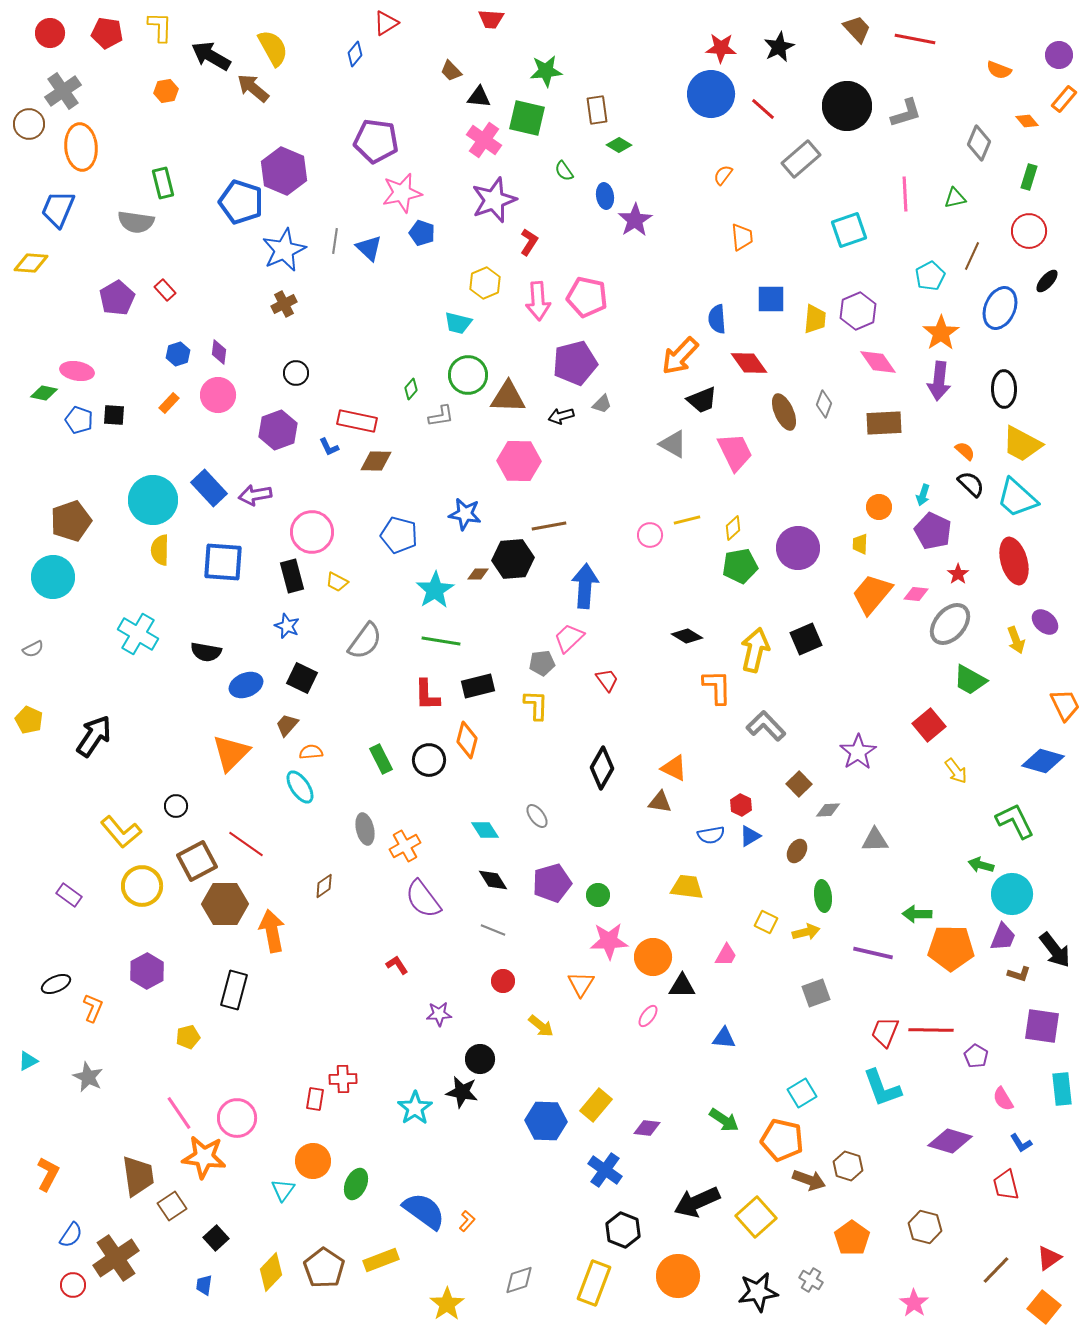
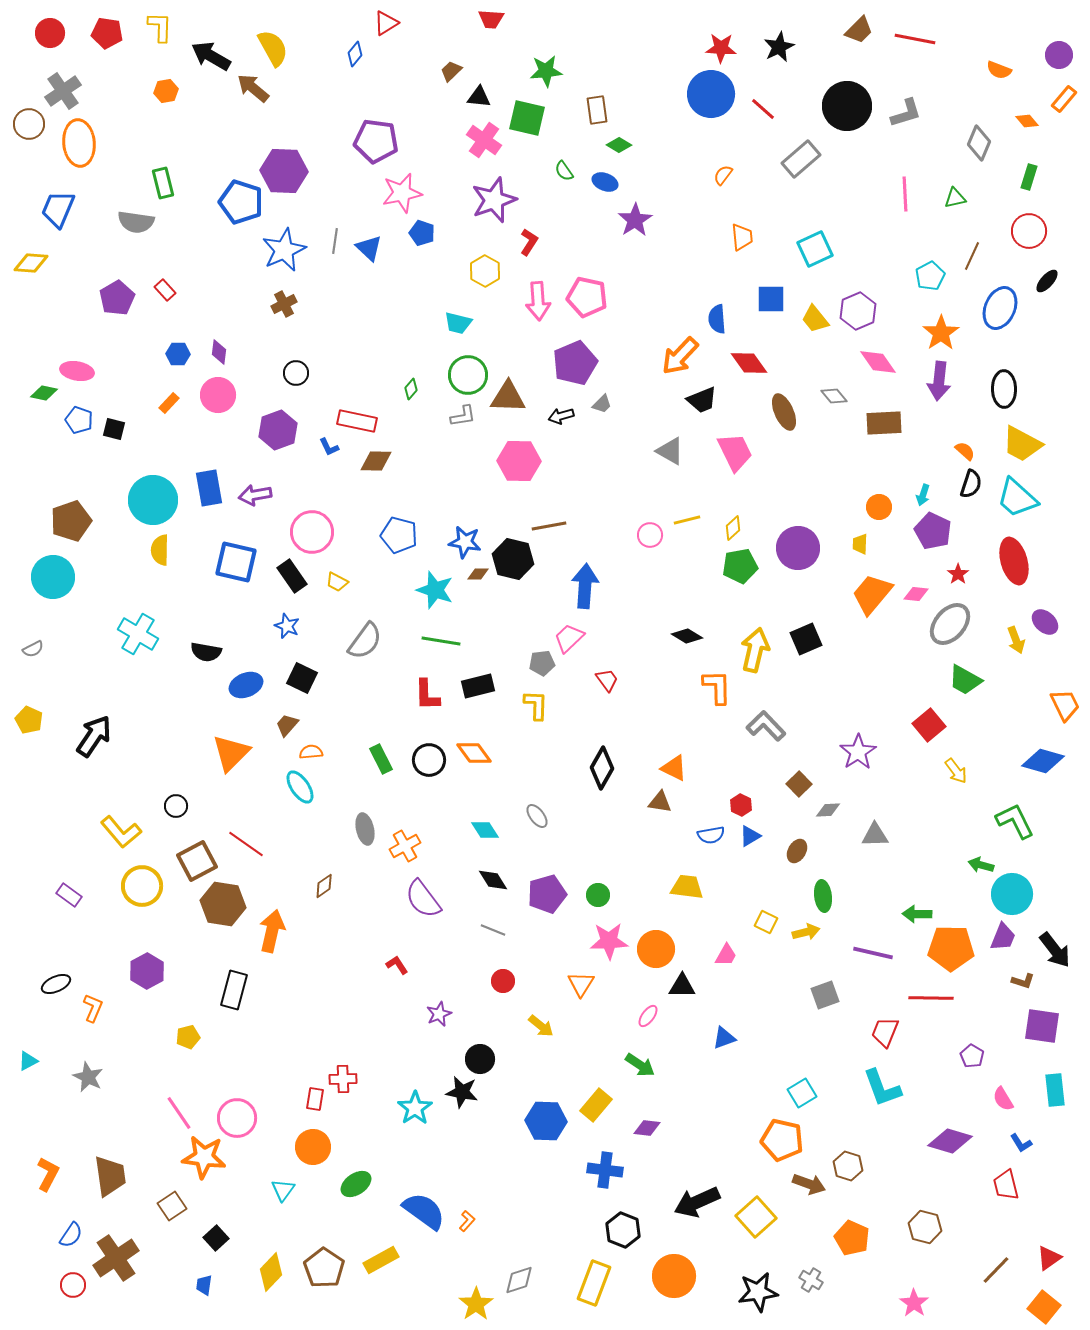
brown trapezoid at (857, 29): moved 2 px right, 1 px down; rotated 88 degrees clockwise
brown trapezoid at (451, 71): rotated 90 degrees clockwise
orange ellipse at (81, 147): moved 2 px left, 4 px up
purple hexagon at (284, 171): rotated 21 degrees counterclockwise
blue ellipse at (605, 196): moved 14 px up; rotated 60 degrees counterclockwise
cyan square at (849, 230): moved 34 px left, 19 px down; rotated 6 degrees counterclockwise
yellow hexagon at (485, 283): moved 12 px up; rotated 8 degrees counterclockwise
yellow trapezoid at (815, 319): rotated 136 degrees clockwise
blue hexagon at (178, 354): rotated 20 degrees clockwise
purple pentagon at (575, 363): rotated 9 degrees counterclockwise
gray diamond at (824, 404): moved 10 px right, 8 px up; rotated 60 degrees counterclockwise
black square at (114, 415): moved 14 px down; rotated 10 degrees clockwise
gray L-shape at (441, 416): moved 22 px right
gray triangle at (673, 444): moved 3 px left, 7 px down
black semicircle at (971, 484): rotated 64 degrees clockwise
blue rectangle at (209, 488): rotated 33 degrees clockwise
blue star at (465, 514): moved 28 px down
black hexagon at (513, 559): rotated 18 degrees clockwise
blue square at (223, 562): moved 13 px right; rotated 9 degrees clockwise
black rectangle at (292, 576): rotated 20 degrees counterclockwise
cyan star at (435, 590): rotated 21 degrees counterclockwise
green trapezoid at (970, 680): moved 5 px left
orange diamond at (467, 740): moved 7 px right, 13 px down; rotated 51 degrees counterclockwise
gray triangle at (875, 840): moved 5 px up
purple pentagon at (552, 883): moved 5 px left, 11 px down
brown hexagon at (225, 904): moved 2 px left; rotated 9 degrees clockwise
orange arrow at (272, 931): rotated 24 degrees clockwise
orange circle at (653, 957): moved 3 px right, 8 px up
brown L-shape at (1019, 974): moved 4 px right, 7 px down
gray square at (816, 993): moved 9 px right, 2 px down
purple star at (439, 1014): rotated 20 degrees counterclockwise
red line at (931, 1030): moved 32 px up
blue triangle at (724, 1038): rotated 25 degrees counterclockwise
purple pentagon at (976, 1056): moved 4 px left
cyan rectangle at (1062, 1089): moved 7 px left, 1 px down
green arrow at (724, 1120): moved 84 px left, 55 px up
orange circle at (313, 1161): moved 14 px up
blue cross at (605, 1170): rotated 28 degrees counterclockwise
brown trapezoid at (138, 1176): moved 28 px left
brown arrow at (809, 1180): moved 4 px down
green ellipse at (356, 1184): rotated 32 degrees clockwise
orange pentagon at (852, 1238): rotated 12 degrees counterclockwise
yellow rectangle at (381, 1260): rotated 8 degrees counterclockwise
orange circle at (678, 1276): moved 4 px left
yellow star at (447, 1304): moved 29 px right
